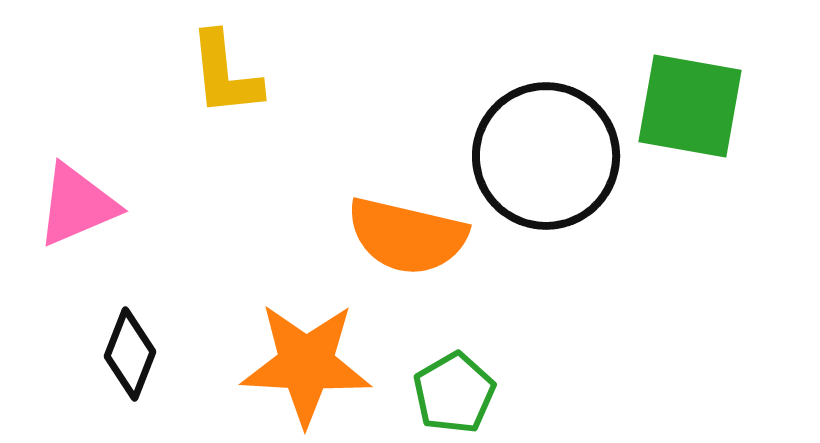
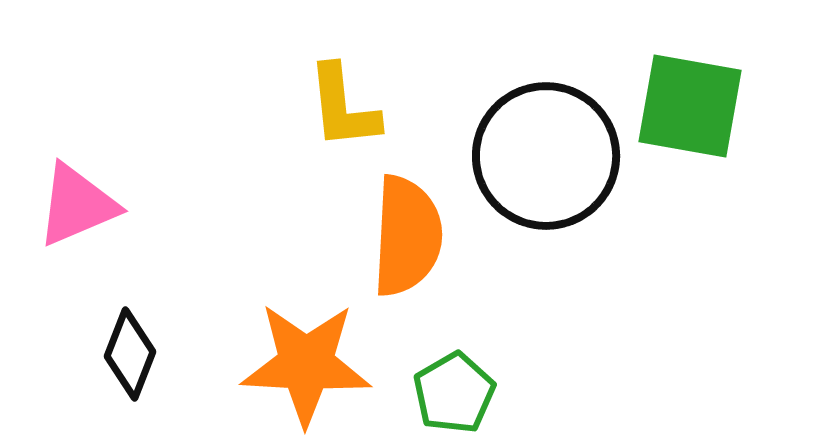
yellow L-shape: moved 118 px right, 33 px down
orange semicircle: rotated 100 degrees counterclockwise
